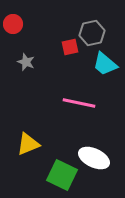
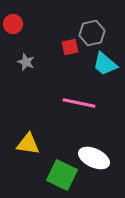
yellow triangle: rotated 30 degrees clockwise
